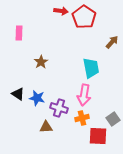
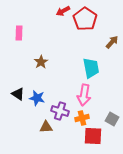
red arrow: moved 2 px right; rotated 144 degrees clockwise
red pentagon: moved 1 px right, 2 px down
purple cross: moved 1 px right, 3 px down
gray square: moved 1 px left; rotated 24 degrees counterclockwise
red square: moved 5 px left
